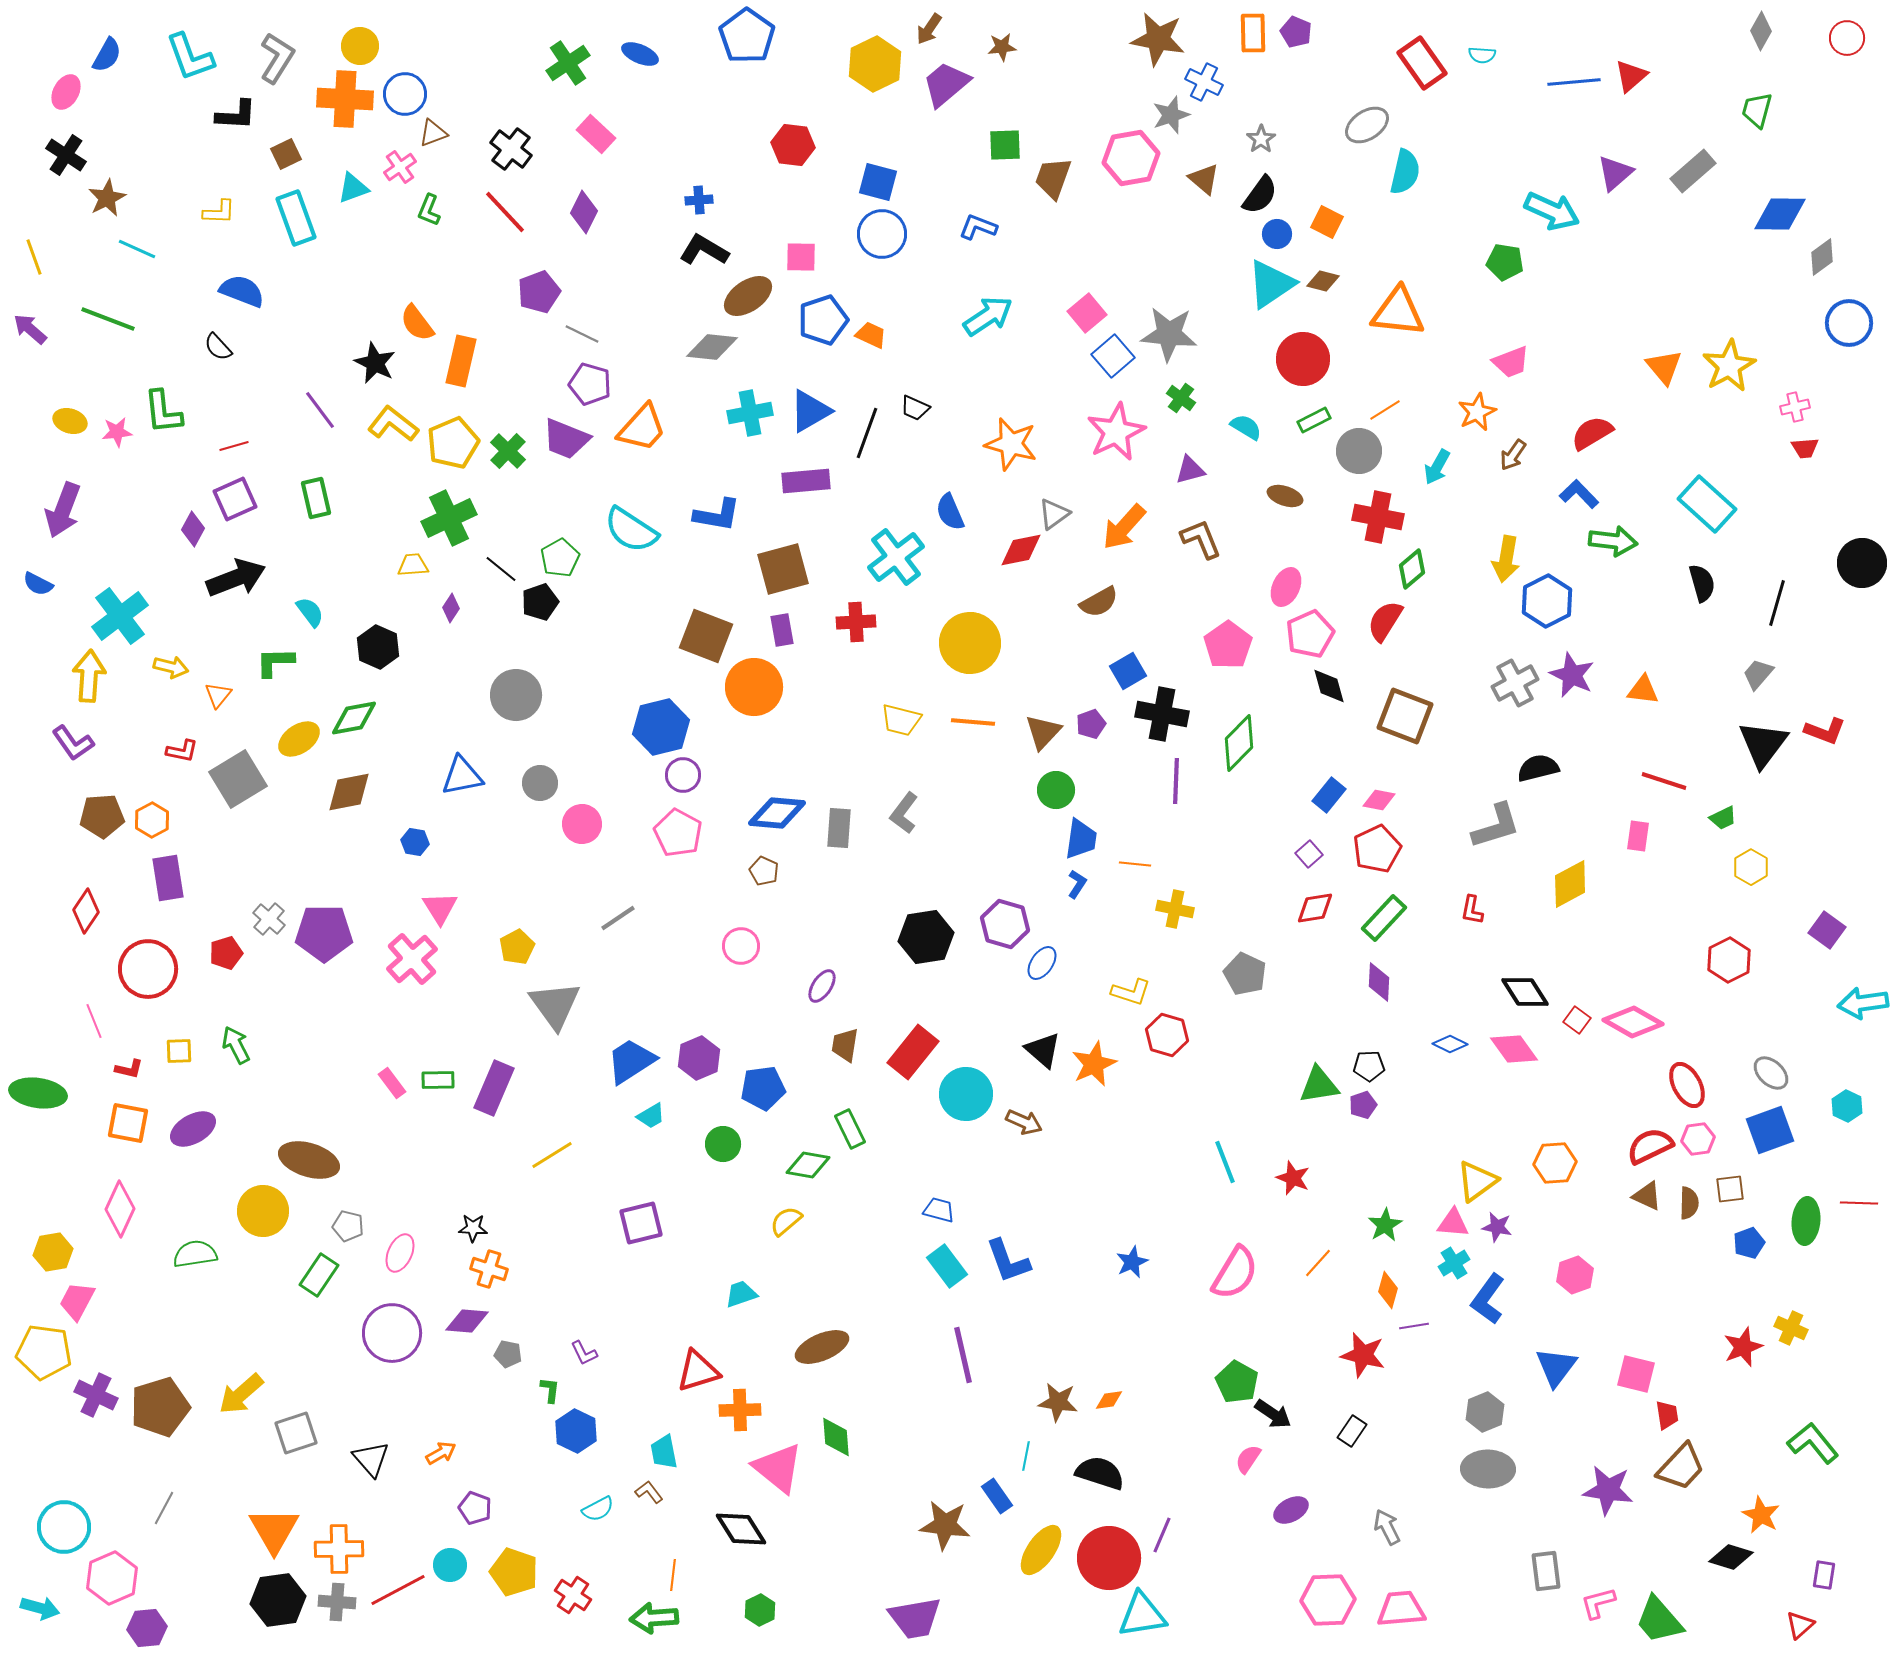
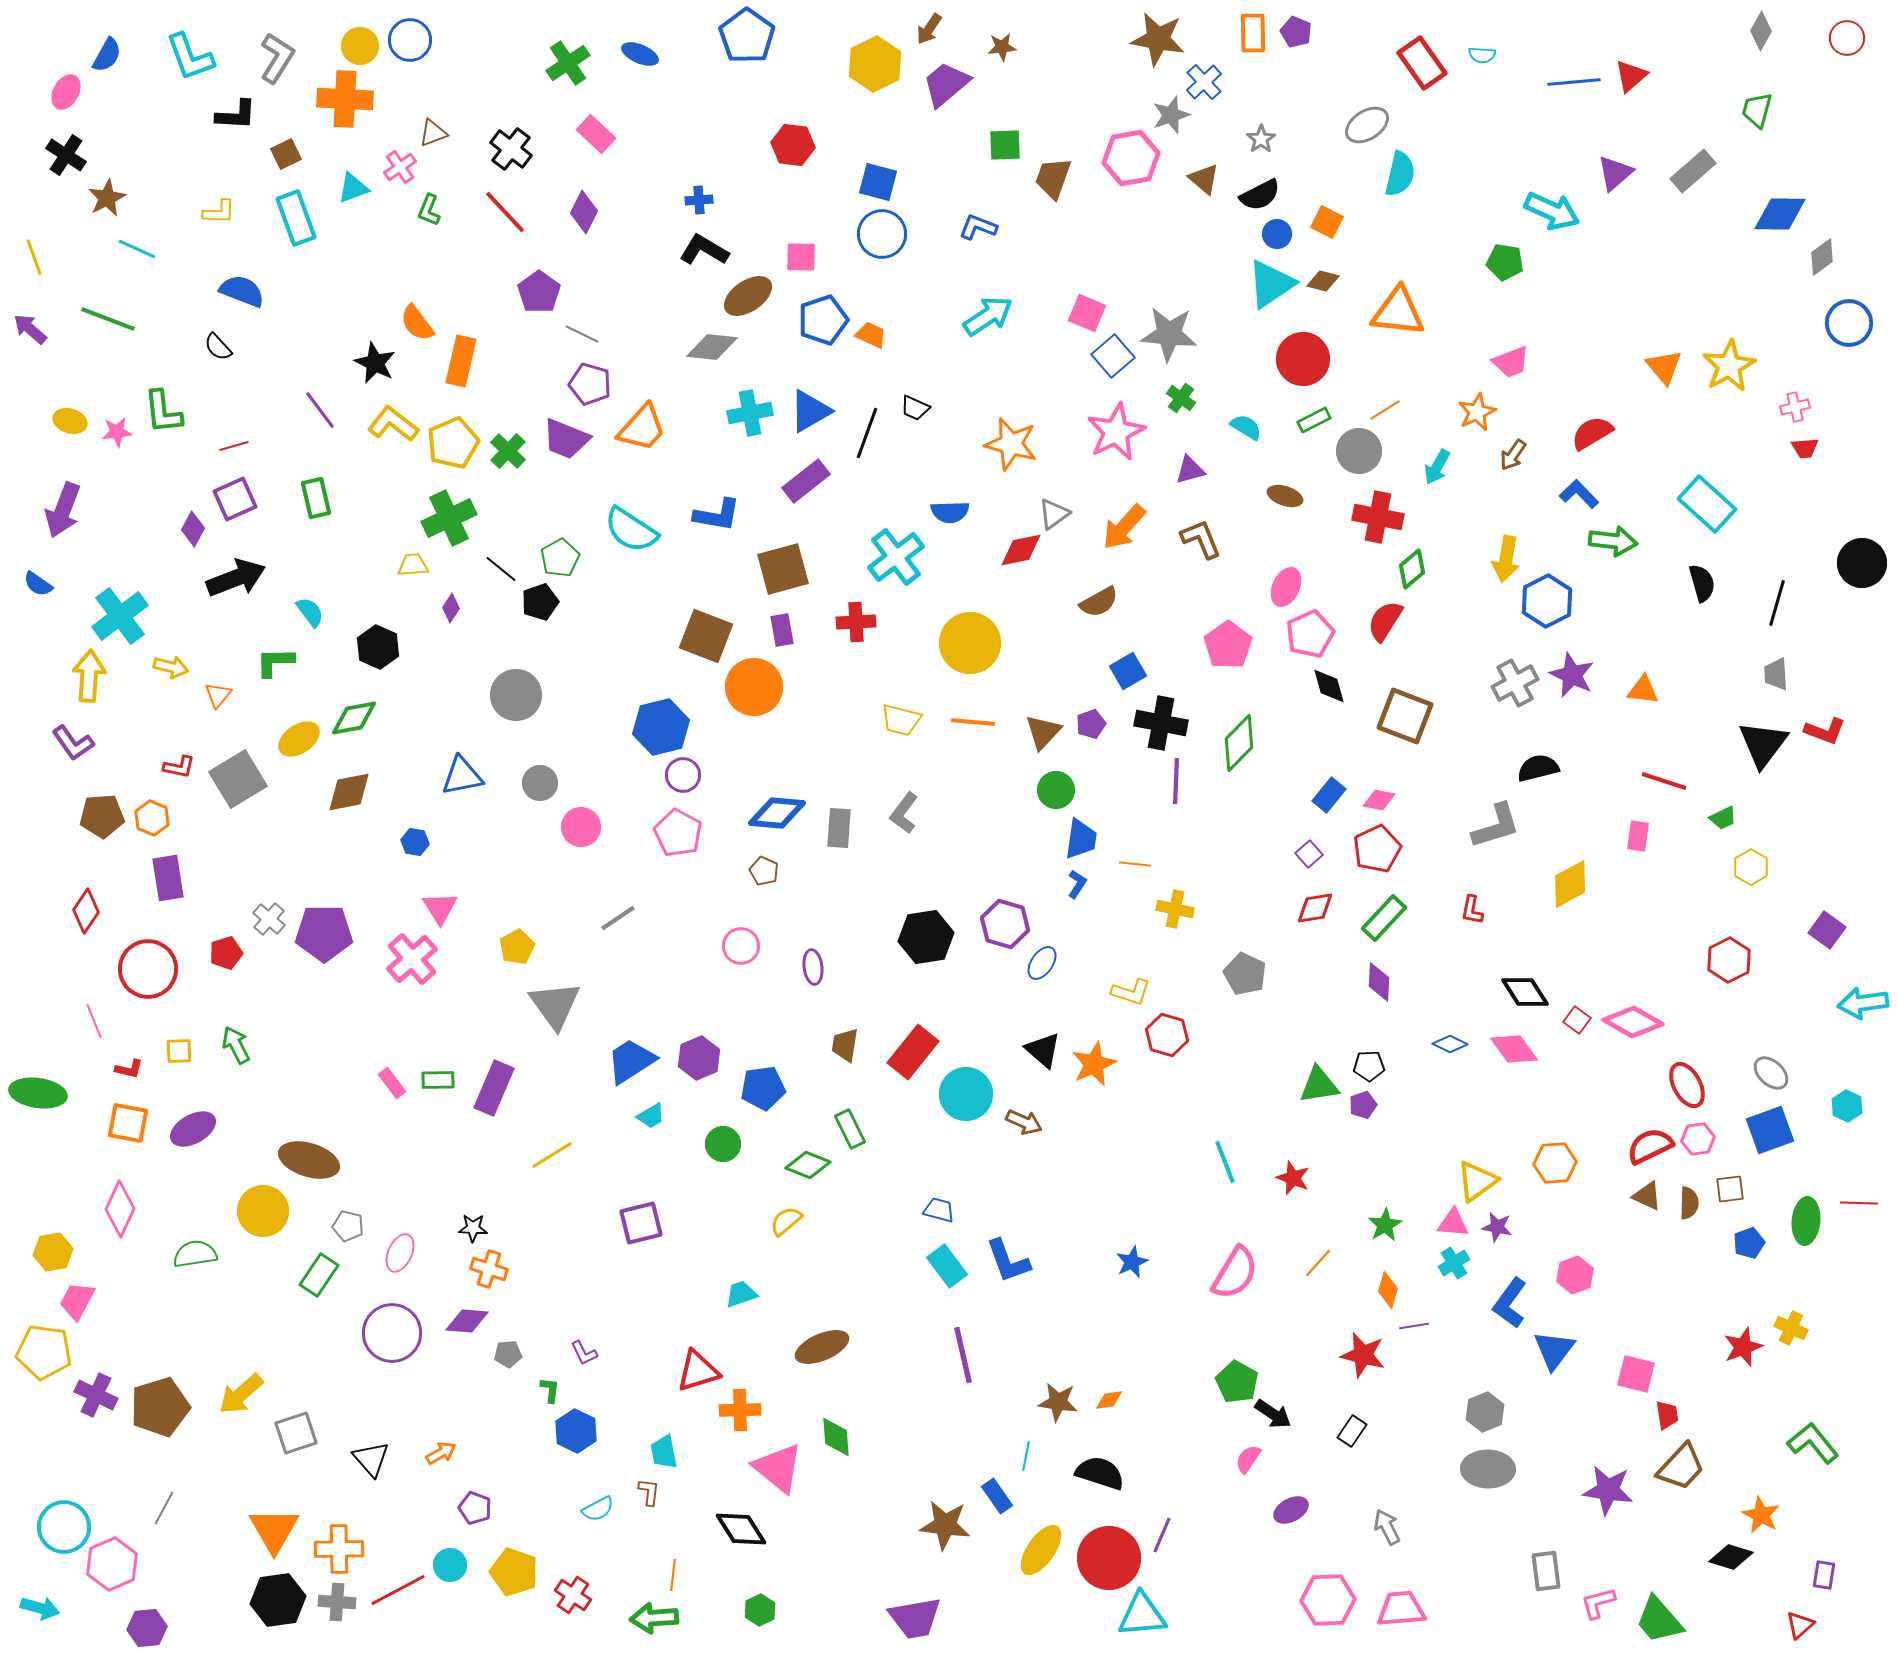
blue cross at (1204, 82): rotated 21 degrees clockwise
blue circle at (405, 94): moved 5 px right, 54 px up
cyan semicircle at (1405, 172): moved 5 px left, 2 px down
black semicircle at (1260, 195): rotated 27 degrees clockwise
purple pentagon at (539, 292): rotated 15 degrees counterclockwise
pink square at (1087, 313): rotated 27 degrees counterclockwise
purple rectangle at (806, 481): rotated 33 degrees counterclockwise
blue semicircle at (950, 512): rotated 69 degrees counterclockwise
blue semicircle at (38, 584): rotated 8 degrees clockwise
gray trapezoid at (1758, 674): moved 18 px right; rotated 44 degrees counterclockwise
black cross at (1162, 714): moved 1 px left, 9 px down
red L-shape at (182, 751): moved 3 px left, 16 px down
orange hexagon at (152, 820): moved 2 px up; rotated 8 degrees counterclockwise
pink circle at (582, 824): moved 1 px left, 3 px down
purple ellipse at (822, 986): moved 9 px left, 19 px up; rotated 40 degrees counterclockwise
green diamond at (808, 1165): rotated 12 degrees clockwise
blue L-shape at (1488, 1299): moved 22 px right, 4 px down
gray pentagon at (508, 1354): rotated 16 degrees counterclockwise
blue triangle at (1556, 1367): moved 2 px left, 17 px up
brown L-shape at (649, 1492): rotated 44 degrees clockwise
pink hexagon at (112, 1578): moved 14 px up
cyan triangle at (1142, 1615): rotated 4 degrees clockwise
